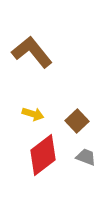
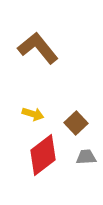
brown L-shape: moved 6 px right, 4 px up
brown square: moved 1 px left, 2 px down
gray trapezoid: rotated 25 degrees counterclockwise
